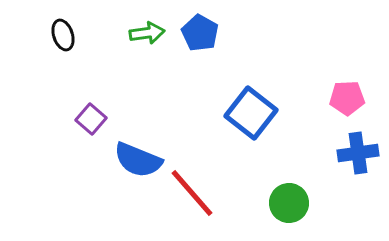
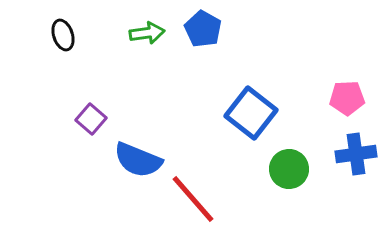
blue pentagon: moved 3 px right, 4 px up
blue cross: moved 2 px left, 1 px down
red line: moved 1 px right, 6 px down
green circle: moved 34 px up
